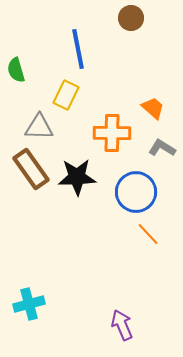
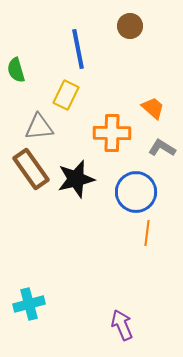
brown circle: moved 1 px left, 8 px down
gray triangle: rotated 8 degrees counterclockwise
black star: moved 1 px left, 2 px down; rotated 12 degrees counterclockwise
orange line: moved 1 px left, 1 px up; rotated 50 degrees clockwise
